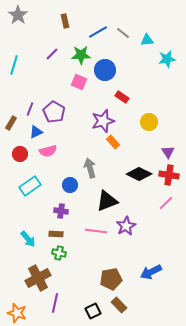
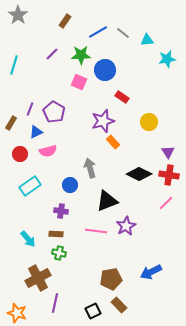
brown rectangle at (65, 21): rotated 48 degrees clockwise
